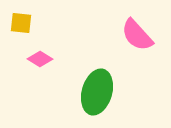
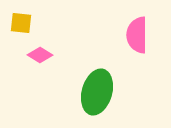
pink semicircle: rotated 42 degrees clockwise
pink diamond: moved 4 px up
